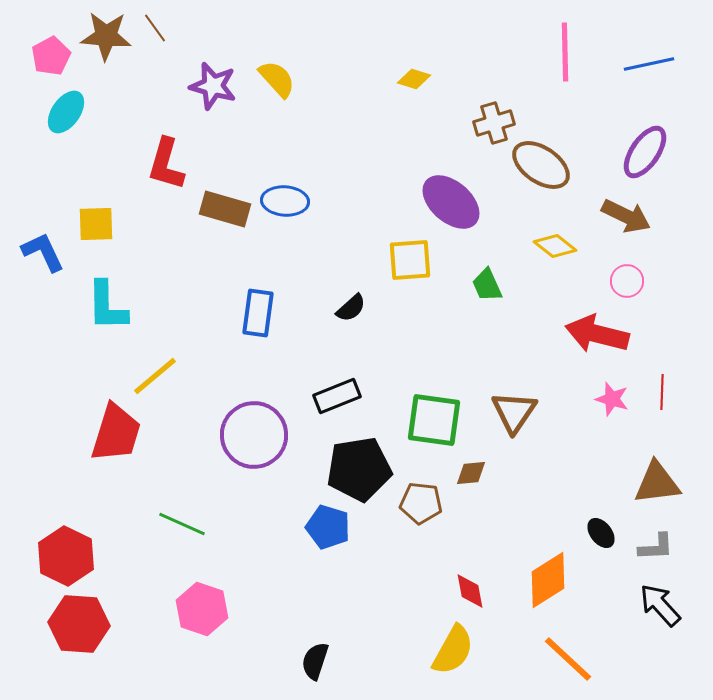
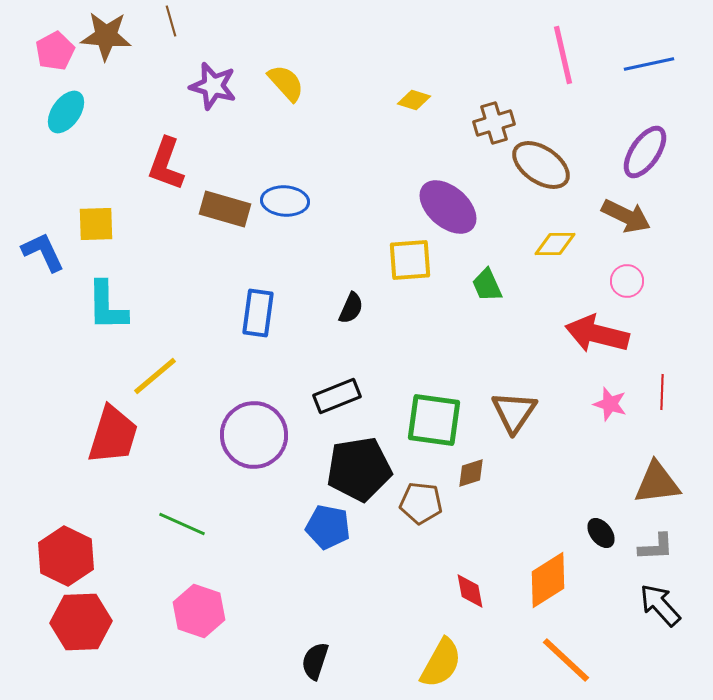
brown line at (155, 28): moved 16 px right, 7 px up; rotated 20 degrees clockwise
pink line at (565, 52): moved 2 px left, 3 px down; rotated 12 degrees counterclockwise
pink pentagon at (51, 56): moved 4 px right, 5 px up
yellow semicircle at (277, 79): moved 9 px right, 4 px down
yellow diamond at (414, 79): moved 21 px down
red L-shape at (166, 164): rotated 4 degrees clockwise
purple ellipse at (451, 202): moved 3 px left, 5 px down
yellow diamond at (555, 246): moved 2 px up; rotated 39 degrees counterclockwise
black semicircle at (351, 308): rotated 24 degrees counterclockwise
pink star at (612, 399): moved 2 px left, 5 px down
red trapezoid at (116, 433): moved 3 px left, 2 px down
brown diamond at (471, 473): rotated 12 degrees counterclockwise
blue pentagon at (328, 527): rotated 6 degrees counterclockwise
pink hexagon at (202, 609): moved 3 px left, 2 px down
red hexagon at (79, 624): moved 2 px right, 2 px up; rotated 6 degrees counterclockwise
yellow semicircle at (453, 650): moved 12 px left, 13 px down
orange line at (568, 659): moved 2 px left, 1 px down
